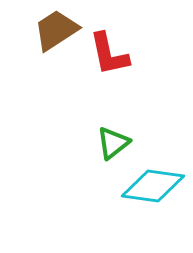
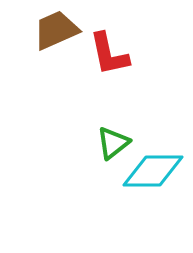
brown trapezoid: rotated 9 degrees clockwise
cyan diamond: moved 15 px up; rotated 8 degrees counterclockwise
